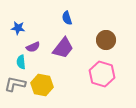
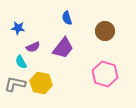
brown circle: moved 1 px left, 9 px up
cyan semicircle: rotated 24 degrees counterclockwise
pink hexagon: moved 3 px right
yellow hexagon: moved 1 px left, 2 px up
